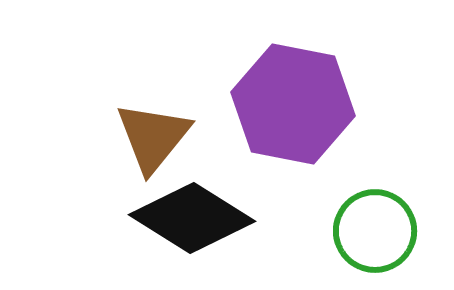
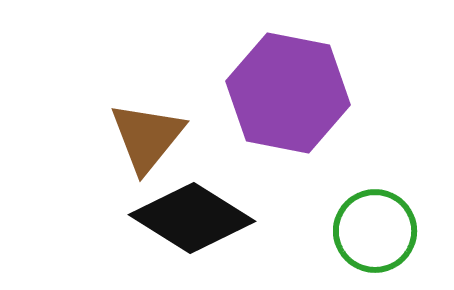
purple hexagon: moved 5 px left, 11 px up
brown triangle: moved 6 px left
